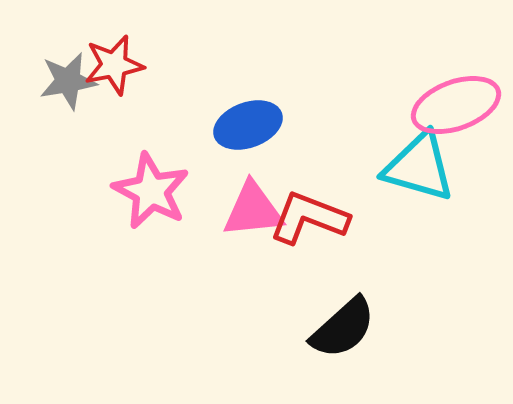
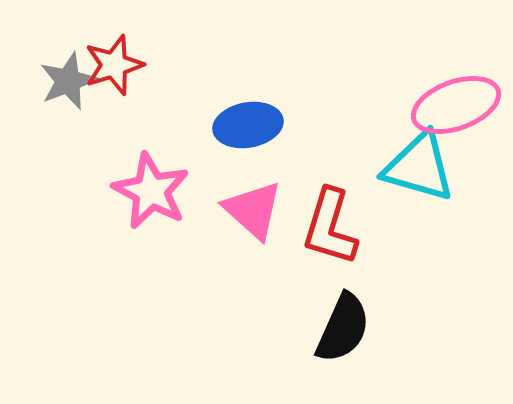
red star: rotated 6 degrees counterclockwise
gray star: rotated 12 degrees counterclockwise
blue ellipse: rotated 10 degrees clockwise
pink triangle: rotated 48 degrees clockwise
red L-shape: moved 21 px right, 9 px down; rotated 94 degrees counterclockwise
black semicircle: rotated 24 degrees counterclockwise
